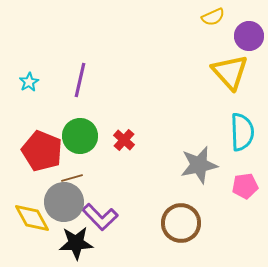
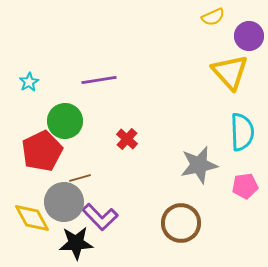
purple line: moved 19 px right; rotated 68 degrees clockwise
green circle: moved 15 px left, 15 px up
red cross: moved 3 px right, 1 px up
red pentagon: rotated 24 degrees clockwise
brown line: moved 8 px right
